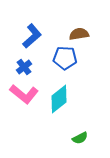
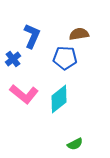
blue L-shape: rotated 25 degrees counterclockwise
blue cross: moved 11 px left, 8 px up
green semicircle: moved 5 px left, 6 px down
